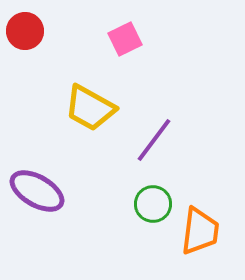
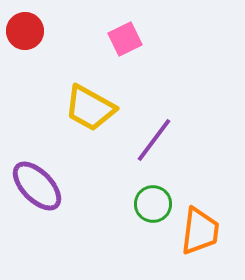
purple ellipse: moved 5 px up; rotated 16 degrees clockwise
